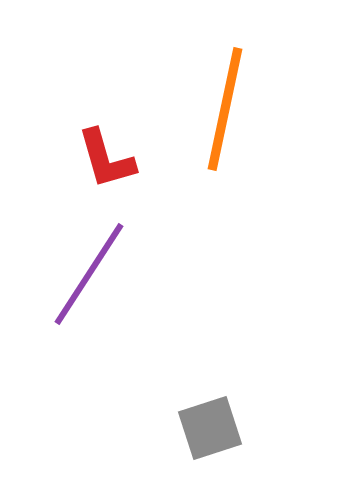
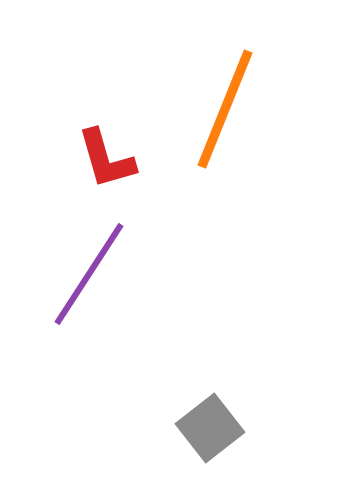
orange line: rotated 10 degrees clockwise
gray square: rotated 20 degrees counterclockwise
